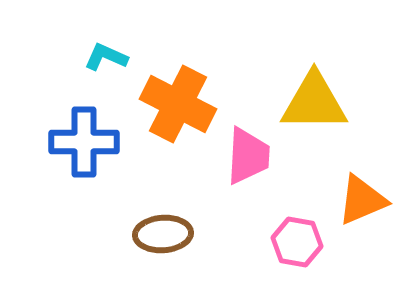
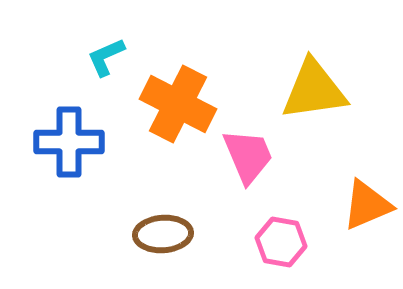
cyan L-shape: rotated 48 degrees counterclockwise
yellow triangle: moved 12 px up; rotated 8 degrees counterclockwise
blue cross: moved 15 px left
pink trapezoid: rotated 26 degrees counterclockwise
orange triangle: moved 5 px right, 5 px down
pink hexagon: moved 16 px left
